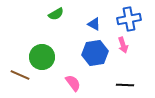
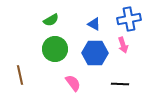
green semicircle: moved 5 px left, 6 px down
blue hexagon: rotated 10 degrees clockwise
green circle: moved 13 px right, 8 px up
brown line: rotated 54 degrees clockwise
black line: moved 5 px left, 1 px up
